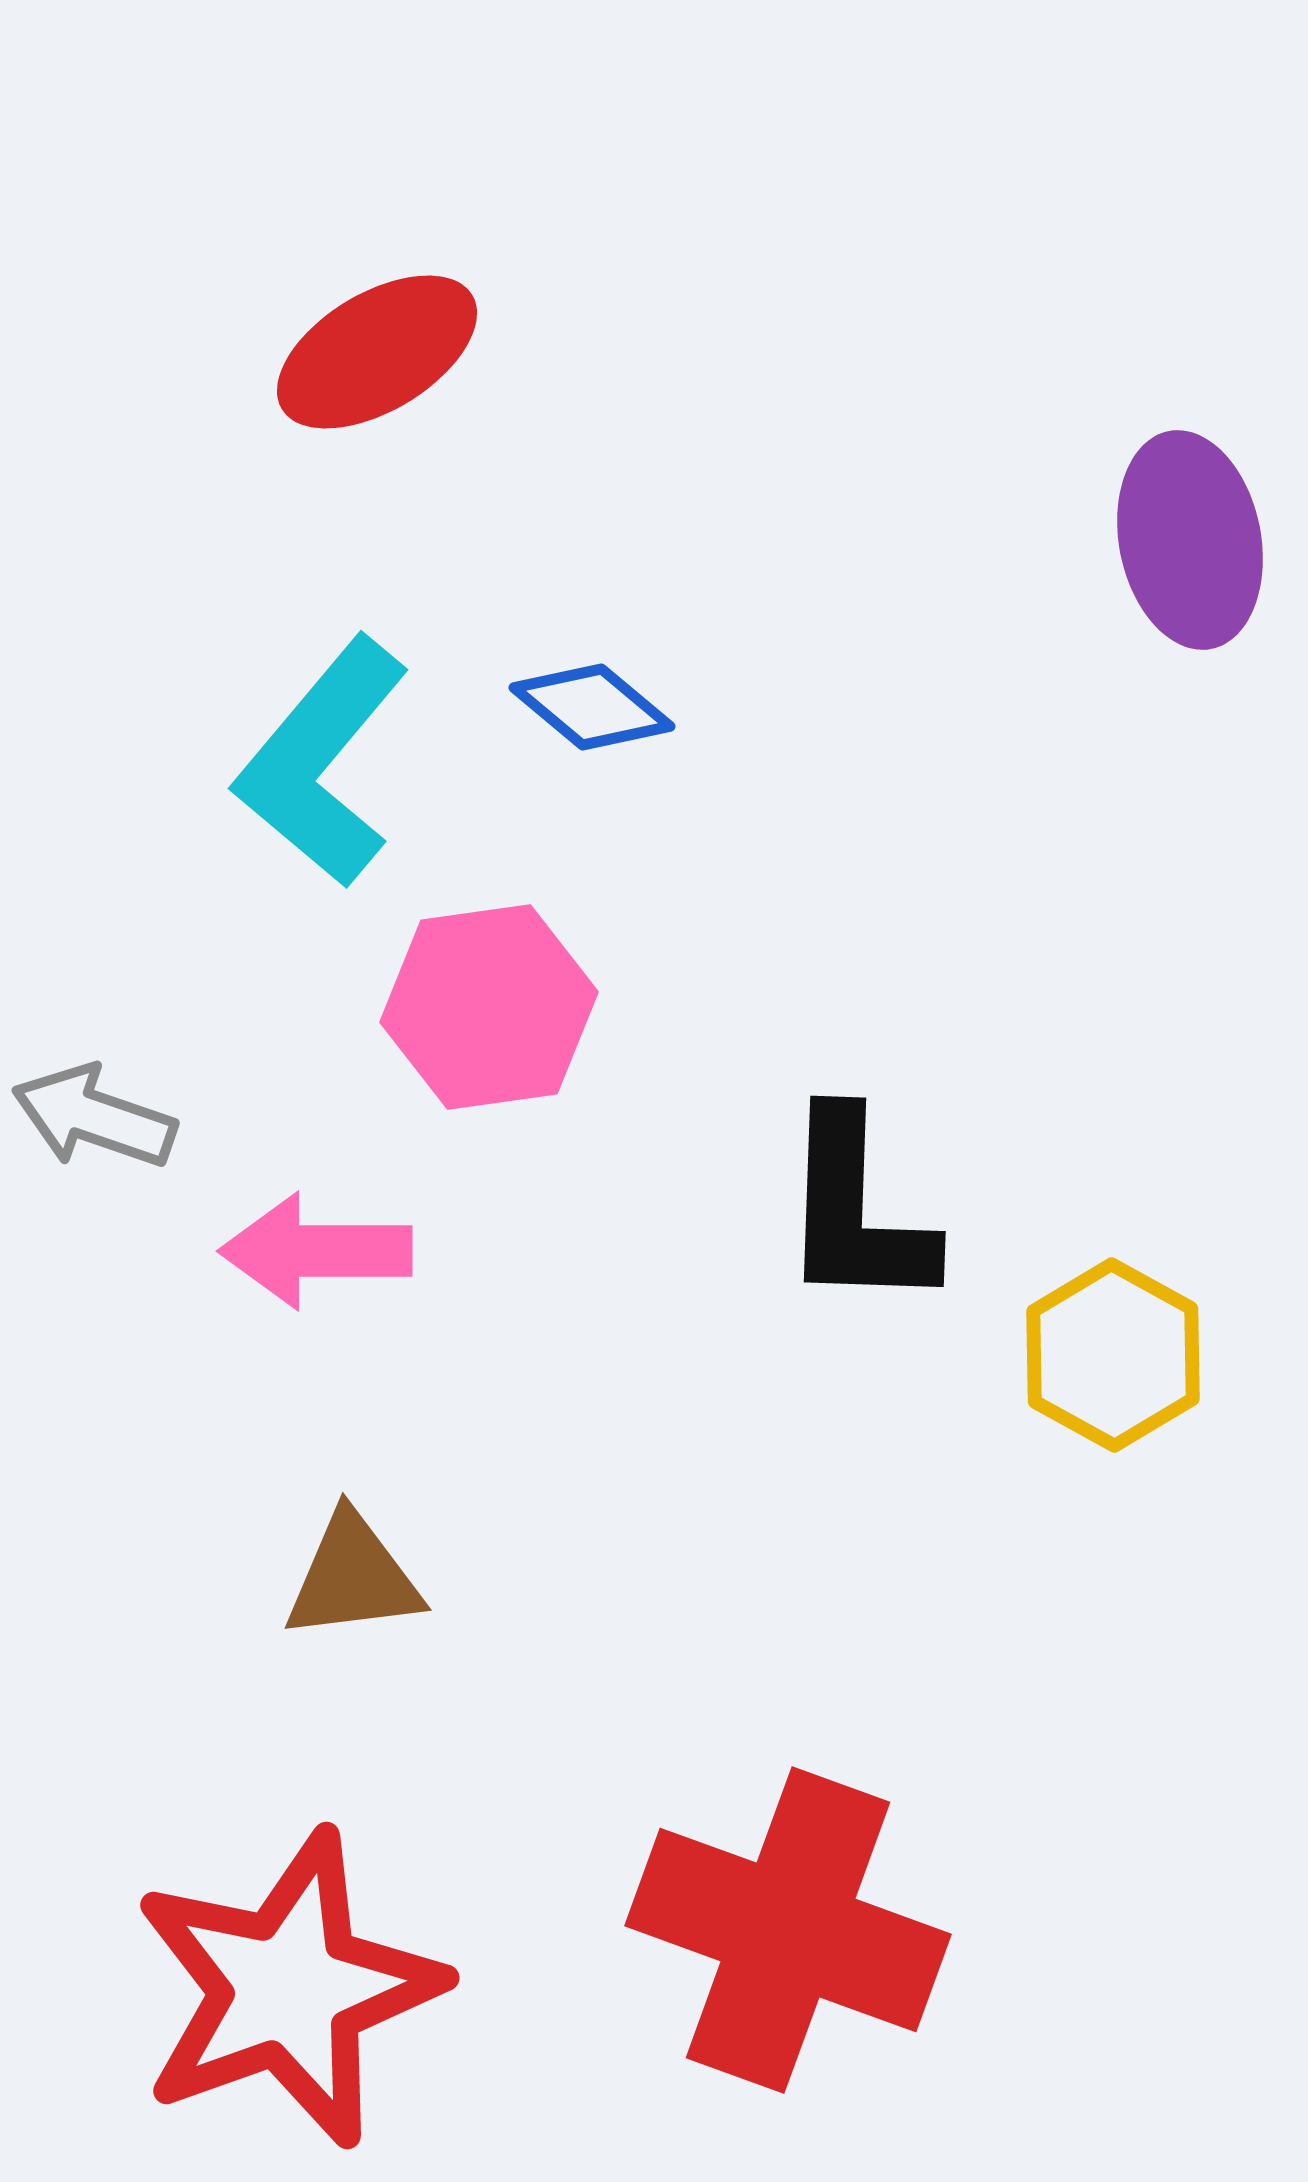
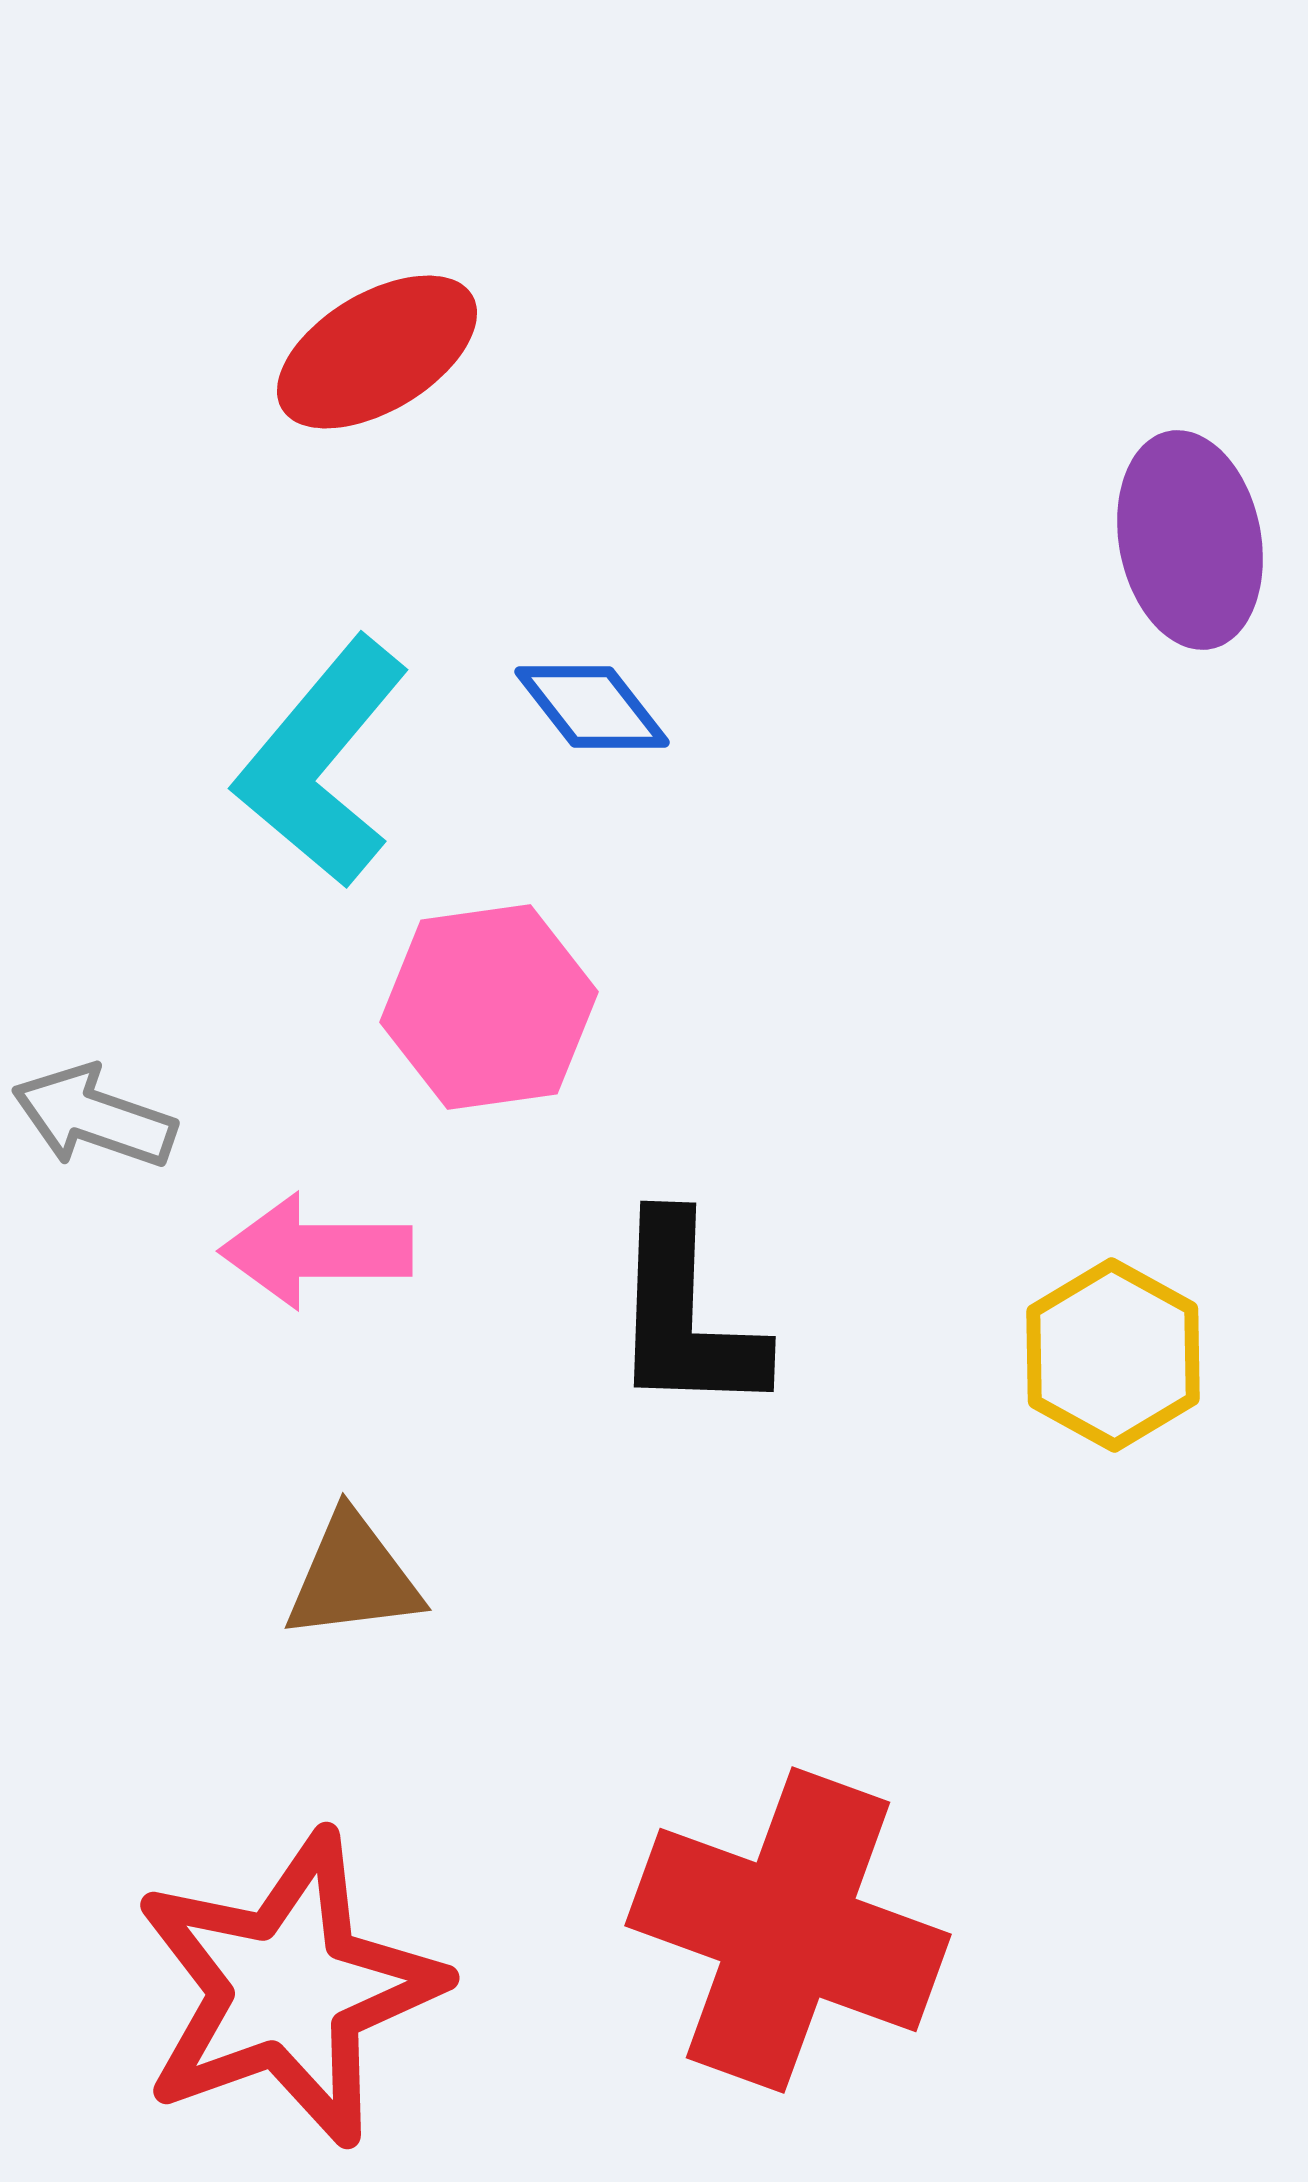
blue diamond: rotated 12 degrees clockwise
black L-shape: moved 170 px left, 105 px down
